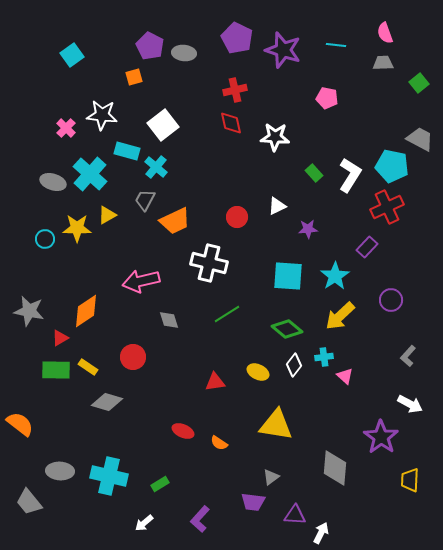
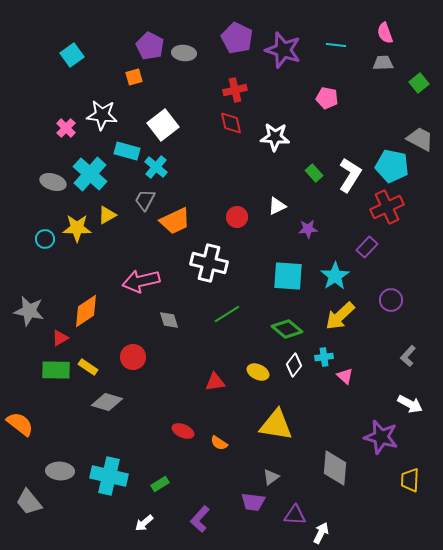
purple star at (381, 437): rotated 20 degrees counterclockwise
